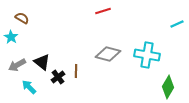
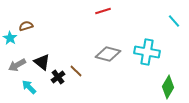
brown semicircle: moved 4 px right, 8 px down; rotated 48 degrees counterclockwise
cyan line: moved 3 px left, 3 px up; rotated 72 degrees clockwise
cyan star: moved 1 px left, 1 px down
cyan cross: moved 3 px up
brown line: rotated 48 degrees counterclockwise
